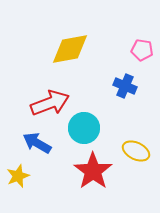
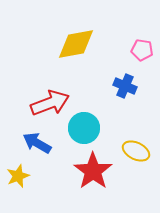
yellow diamond: moved 6 px right, 5 px up
